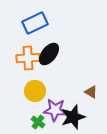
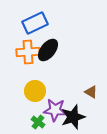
black ellipse: moved 1 px left, 4 px up
orange cross: moved 6 px up
